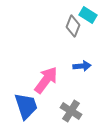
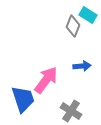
blue trapezoid: moved 3 px left, 7 px up
